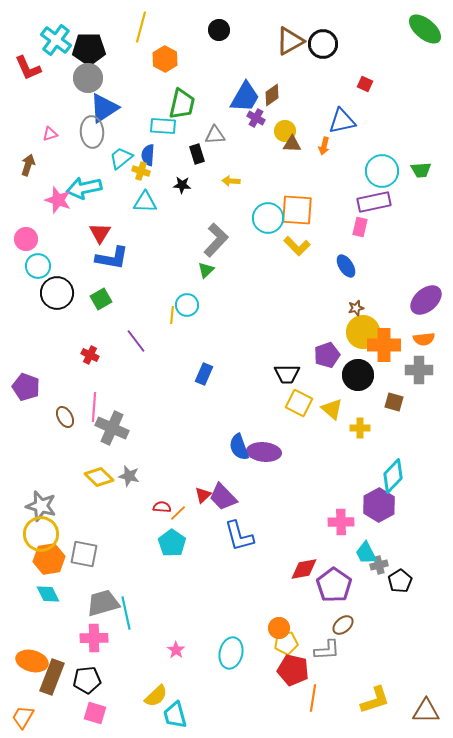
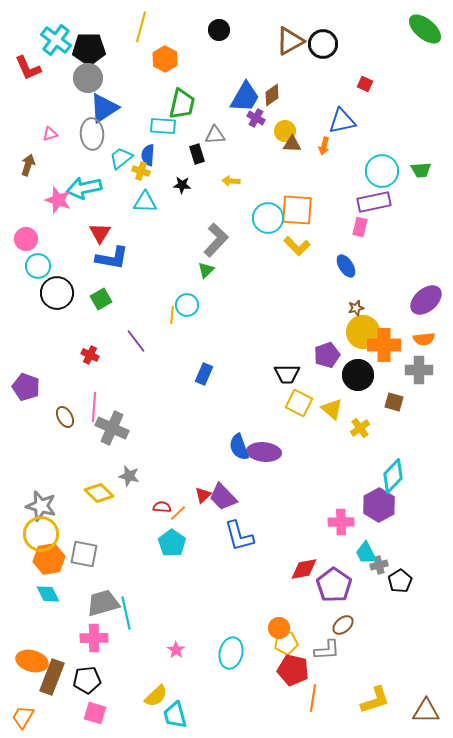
gray ellipse at (92, 132): moved 2 px down
yellow cross at (360, 428): rotated 36 degrees counterclockwise
yellow diamond at (99, 477): moved 16 px down
